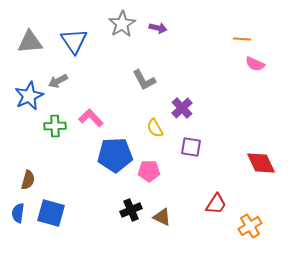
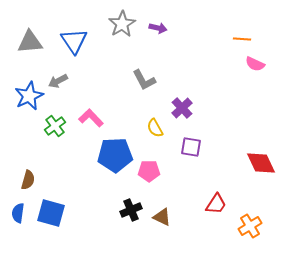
green cross: rotated 35 degrees counterclockwise
